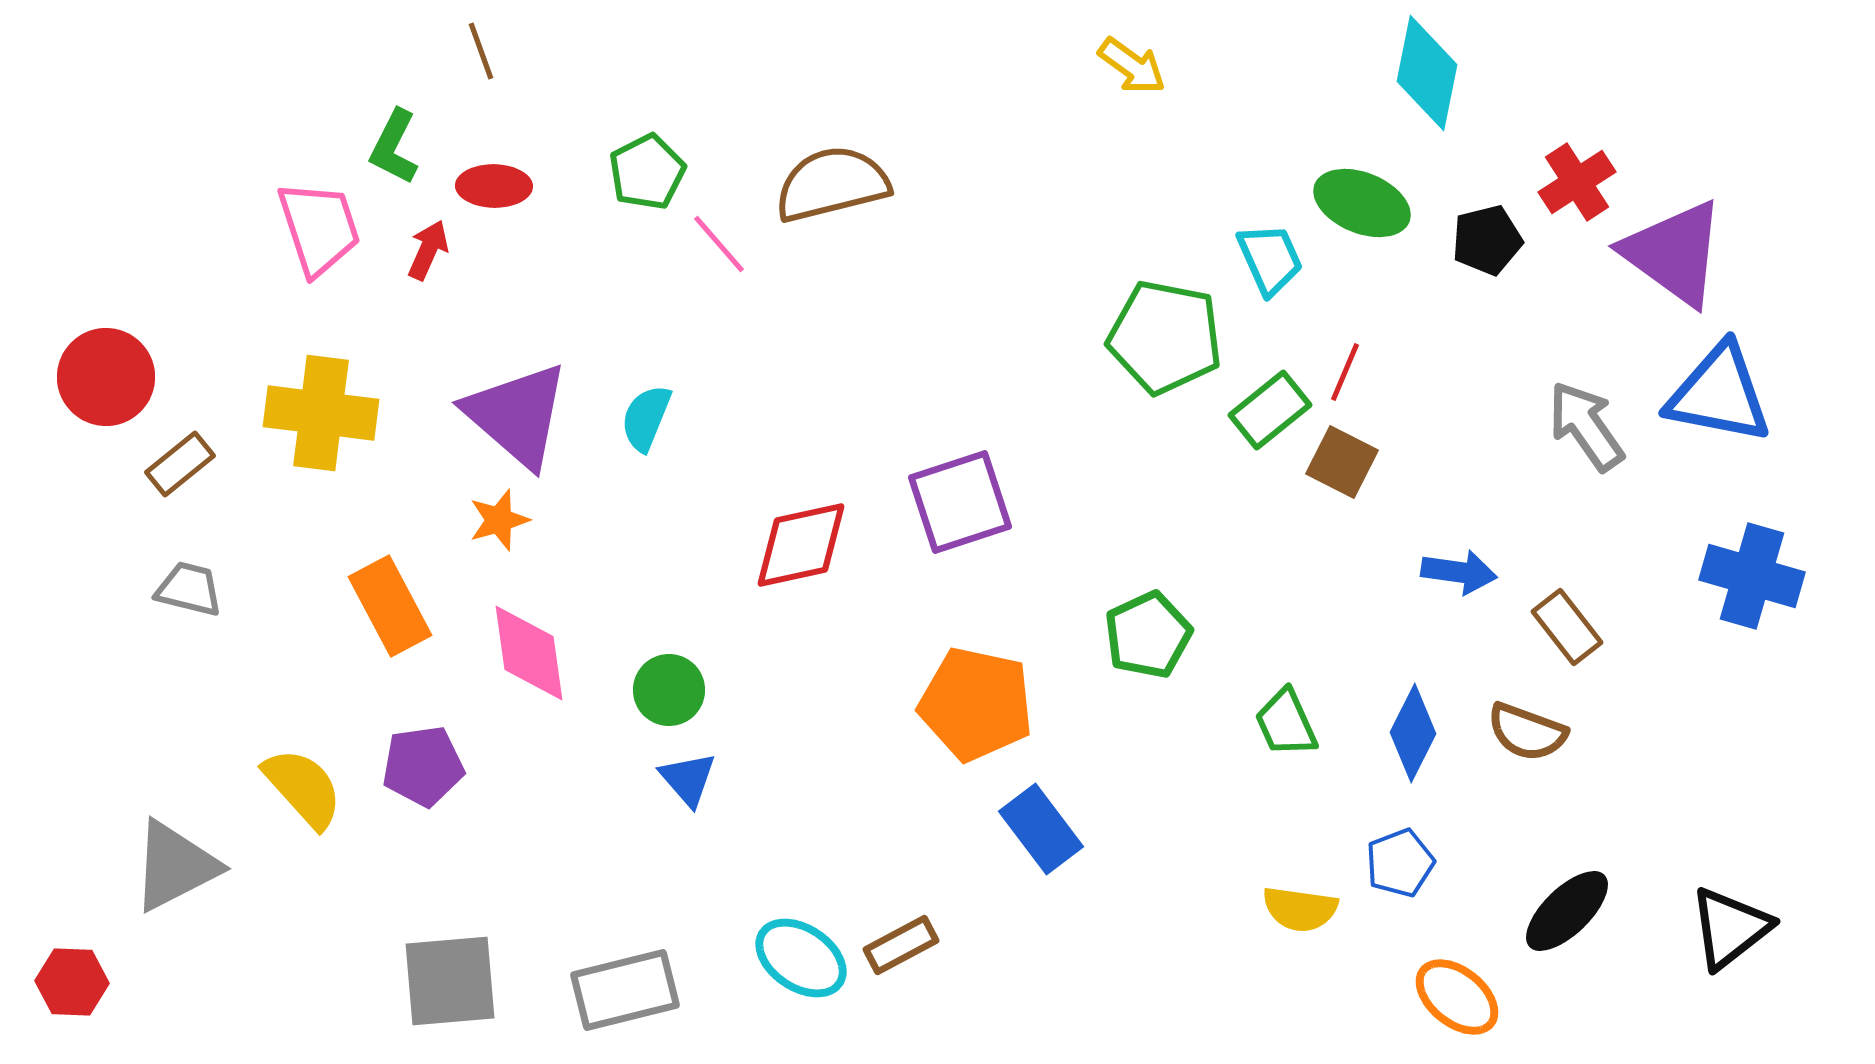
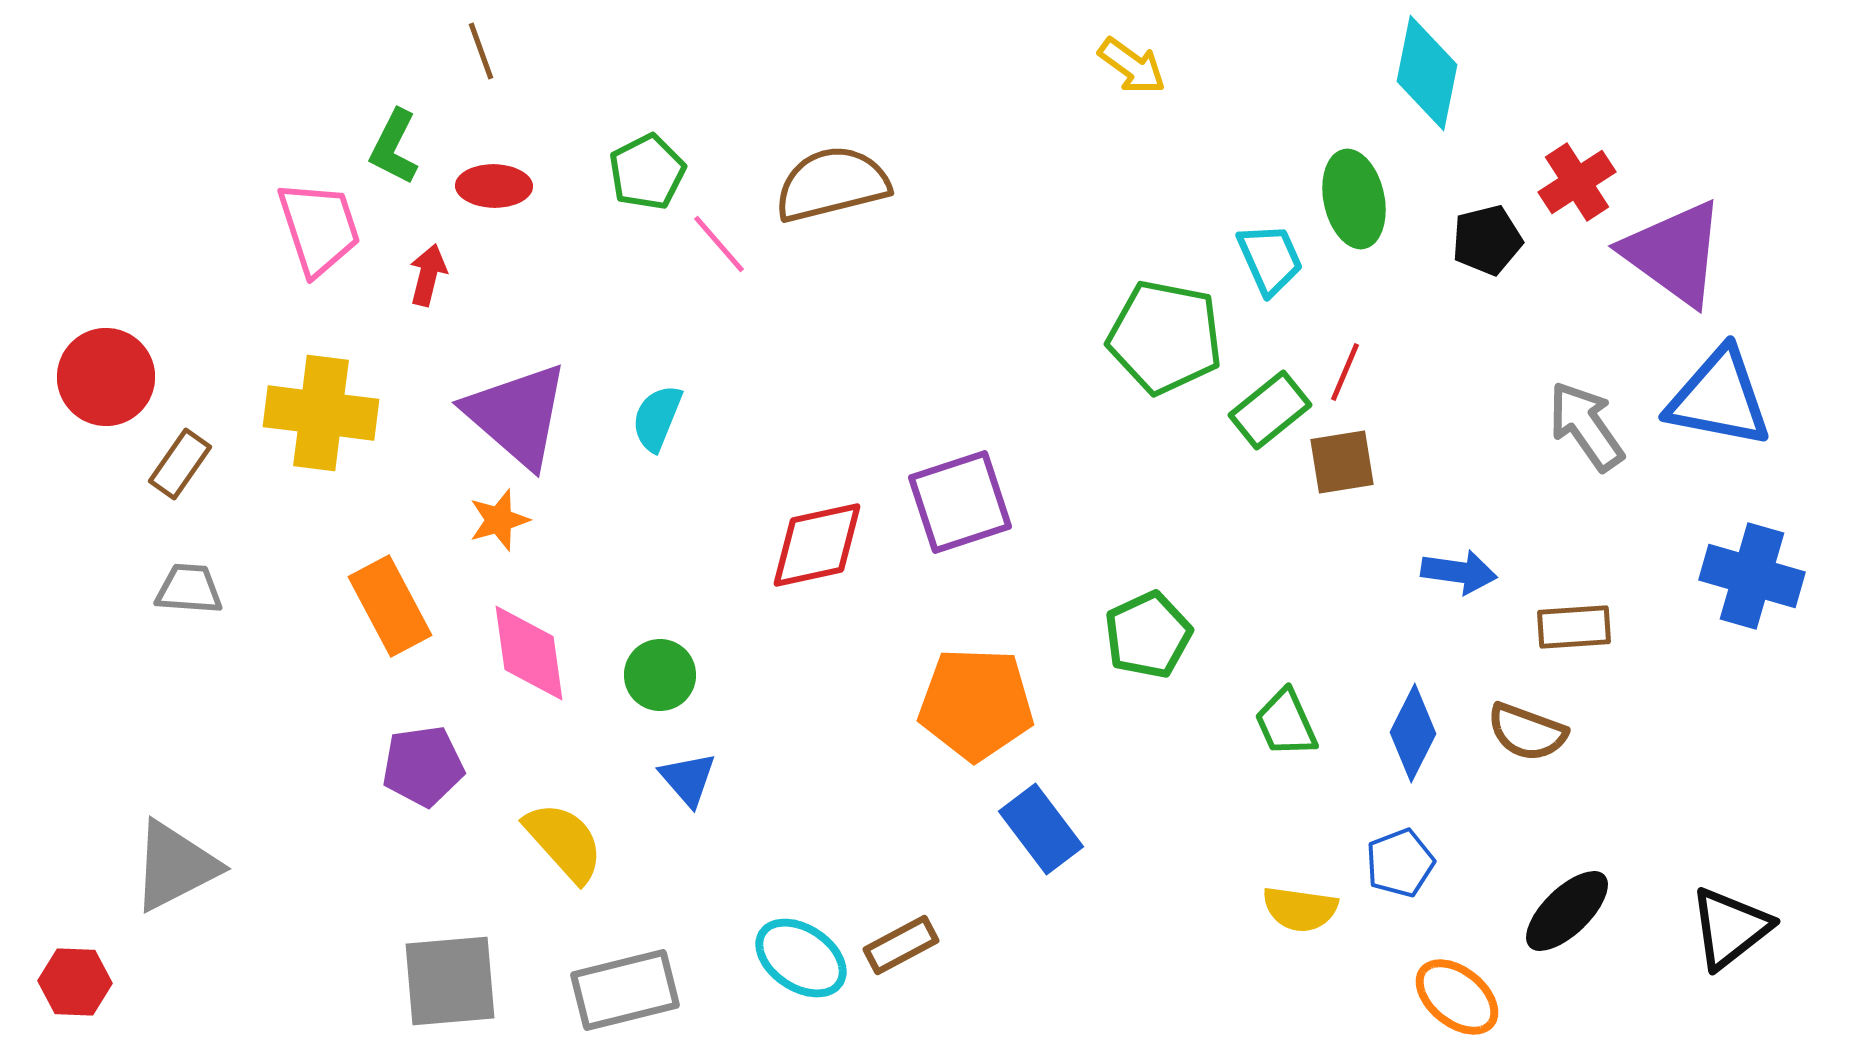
green ellipse at (1362, 203): moved 8 px left, 4 px up; rotated 56 degrees clockwise
red arrow at (428, 250): moved 25 px down; rotated 10 degrees counterclockwise
blue triangle at (1719, 394): moved 4 px down
cyan semicircle at (646, 418): moved 11 px right
brown square at (1342, 462): rotated 36 degrees counterclockwise
brown rectangle at (180, 464): rotated 16 degrees counterclockwise
red diamond at (801, 545): moved 16 px right
gray trapezoid at (189, 589): rotated 10 degrees counterclockwise
brown rectangle at (1567, 627): moved 7 px right; rotated 56 degrees counterclockwise
green circle at (669, 690): moved 9 px left, 15 px up
orange pentagon at (976, 704): rotated 10 degrees counterclockwise
yellow semicircle at (303, 788): moved 261 px right, 54 px down
red hexagon at (72, 982): moved 3 px right
